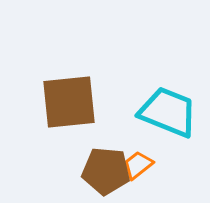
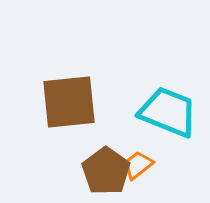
brown pentagon: rotated 30 degrees clockwise
